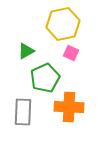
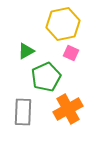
green pentagon: moved 1 px right, 1 px up
orange cross: moved 1 px left, 2 px down; rotated 32 degrees counterclockwise
